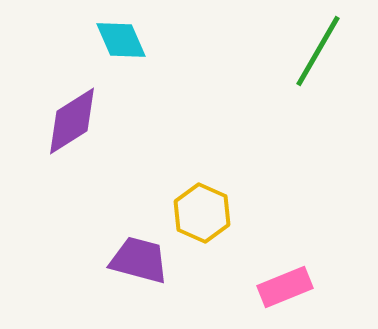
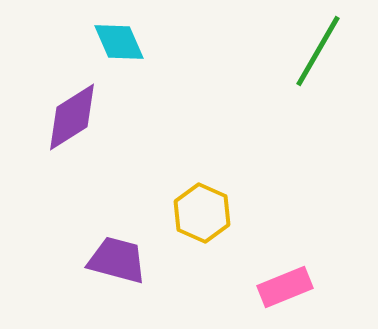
cyan diamond: moved 2 px left, 2 px down
purple diamond: moved 4 px up
purple trapezoid: moved 22 px left
